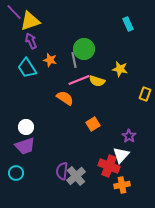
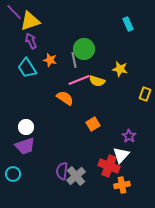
cyan circle: moved 3 px left, 1 px down
